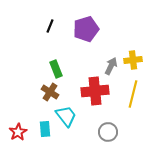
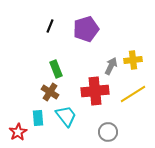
yellow line: rotated 44 degrees clockwise
cyan rectangle: moved 7 px left, 11 px up
